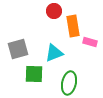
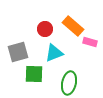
red circle: moved 9 px left, 18 px down
orange rectangle: rotated 40 degrees counterclockwise
gray square: moved 3 px down
